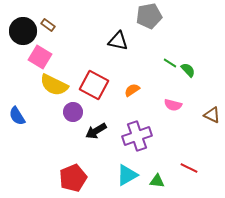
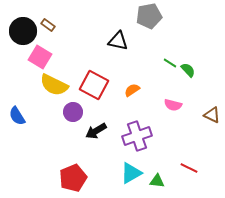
cyan triangle: moved 4 px right, 2 px up
